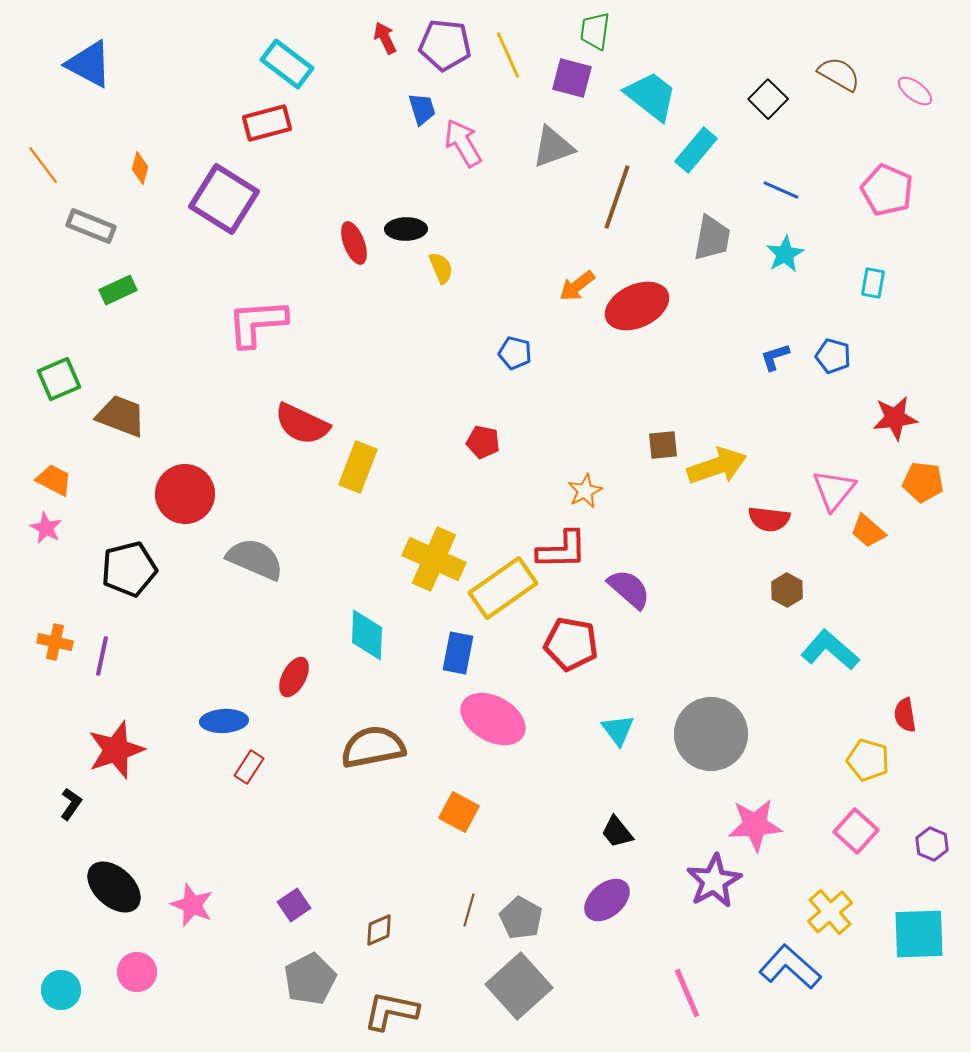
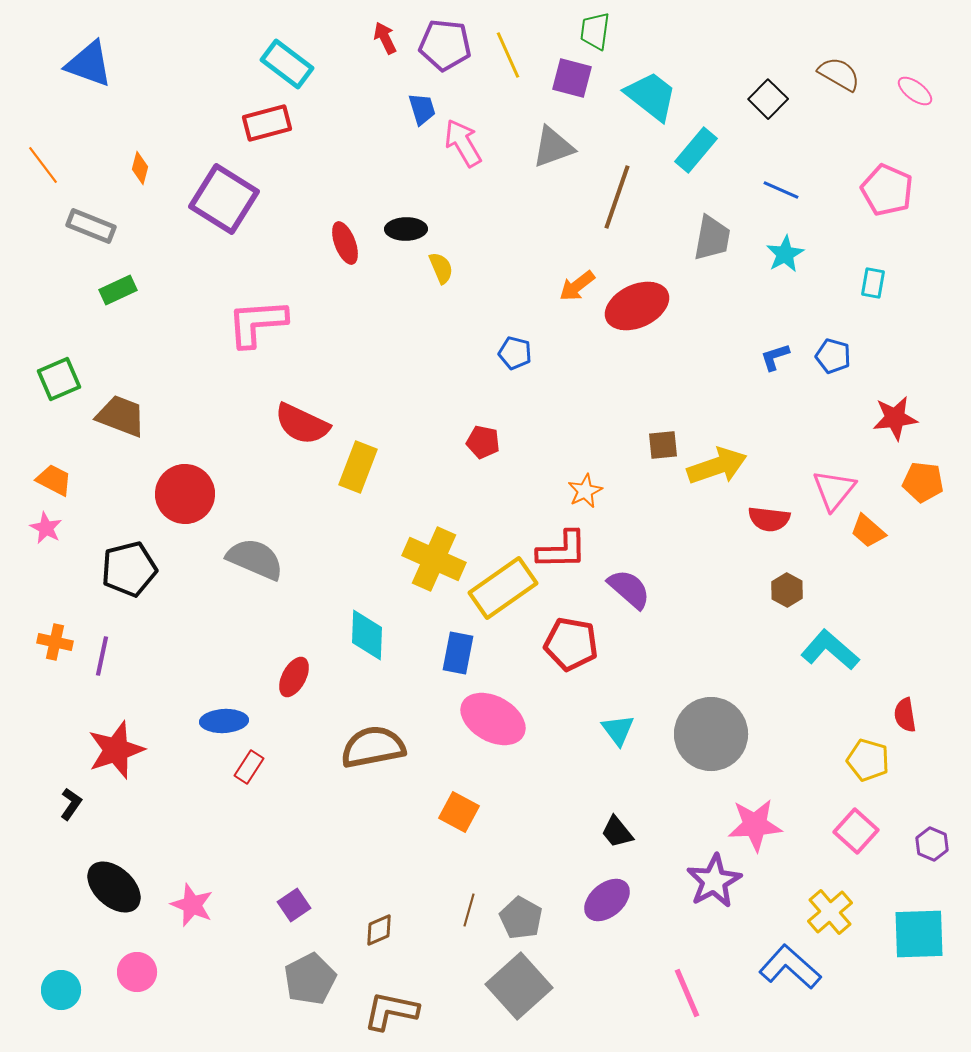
blue triangle at (89, 64): rotated 8 degrees counterclockwise
red ellipse at (354, 243): moved 9 px left
